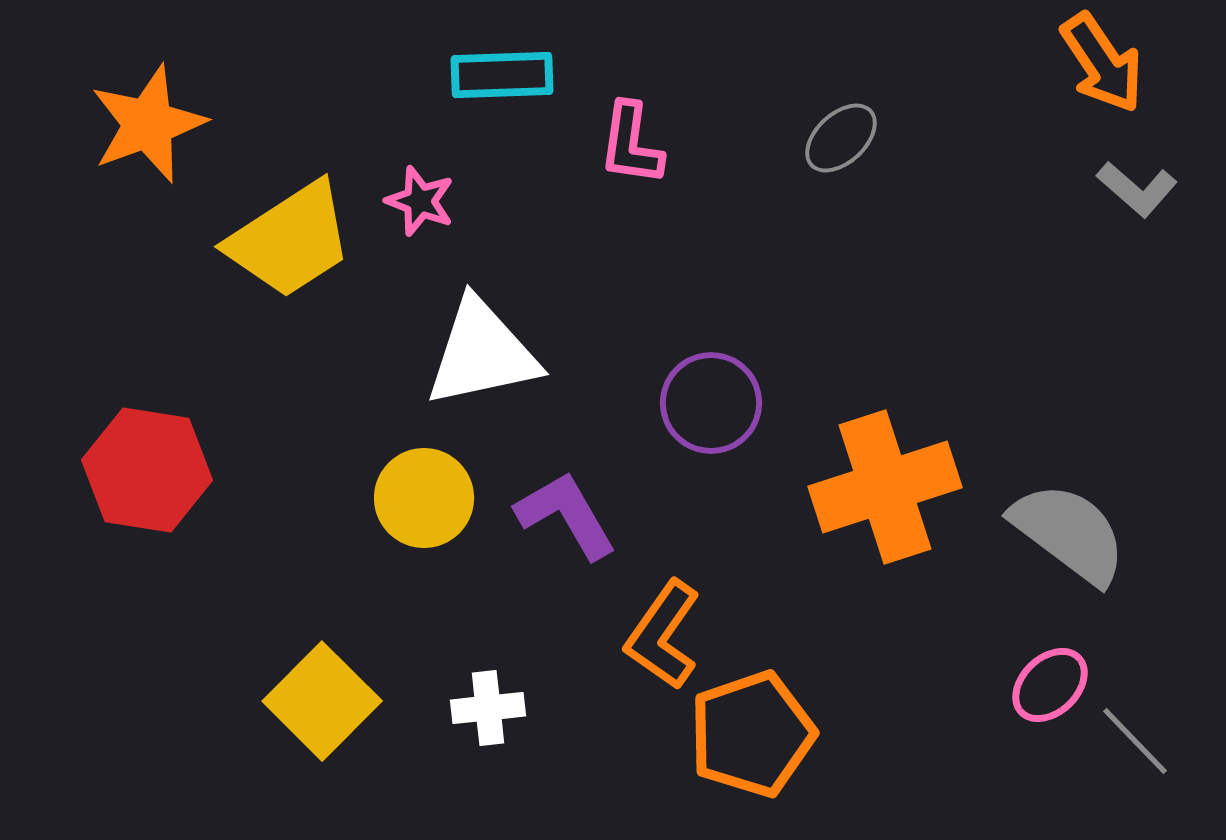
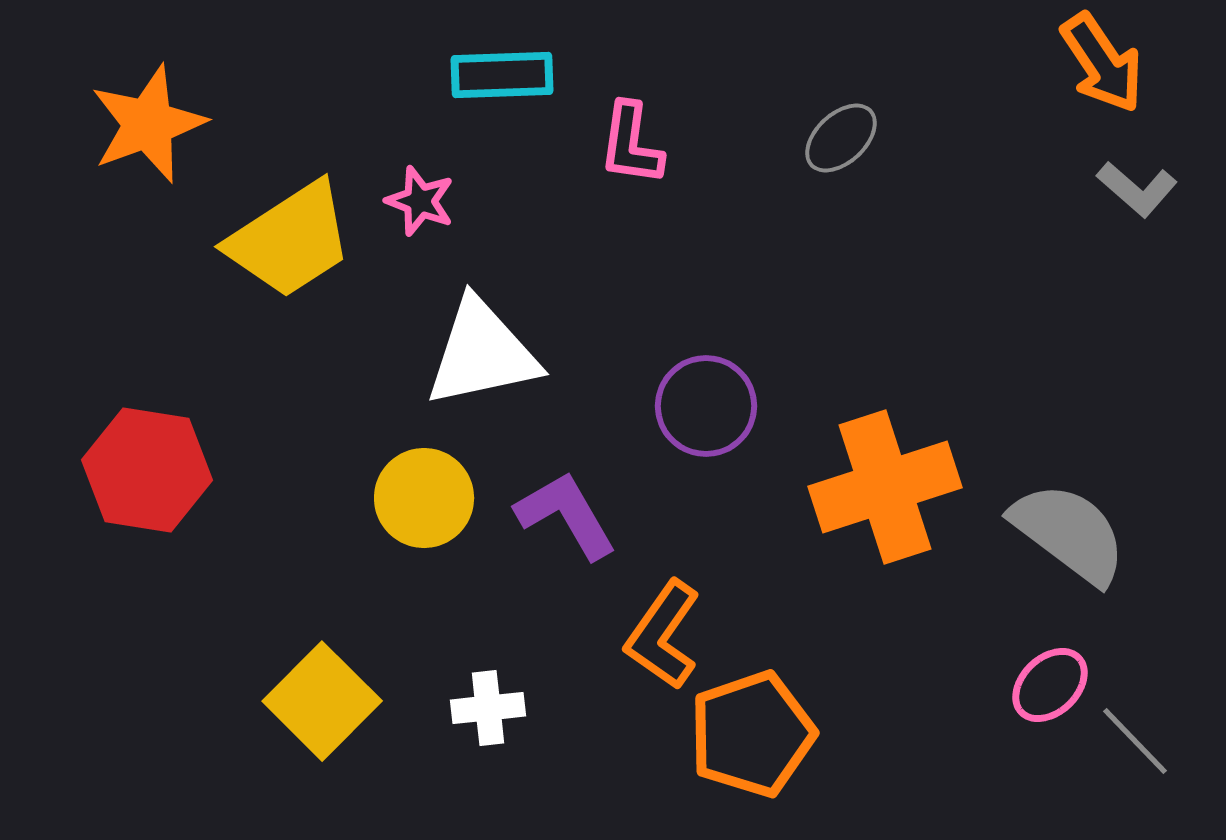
purple circle: moved 5 px left, 3 px down
